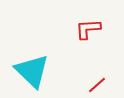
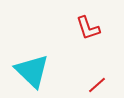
red L-shape: moved 1 px up; rotated 104 degrees counterclockwise
